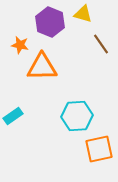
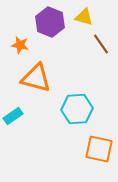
yellow triangle: moved 1 px right, 3 px down
orange triangle: moved 6 px left, 11 px down; rotated 16 degrees clockwise
cyan hexagon: moved 7 px up
orange square: rotated 24 degrees clockwise
